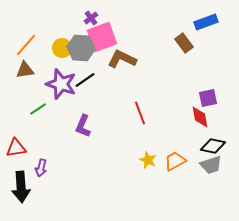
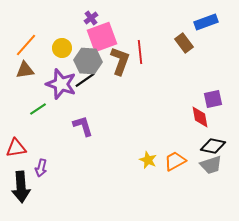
gray hexagon: moved 7 px right, 13 px down
brown L-shape: moved 2 px left, 2 px down; rotated 84 degrees clockwise
purple square: moved 5 px right, 1 px down
red line: moved 61 px up; rotated 15 degrees clockwise
purple L-shape: rotated 140 degrees clockwise
